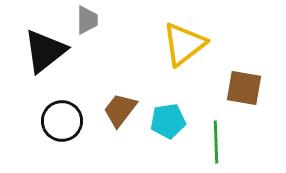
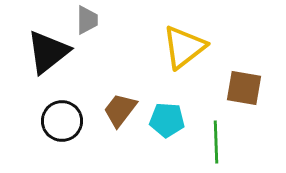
yellow triangle: moved 3 px down
black triangle: moved 3 px right, 1 px down
cyan pentagon: moved 1 px left, 1 px up; rotated 12 degrees clockwise
